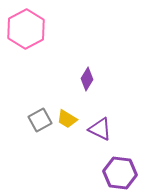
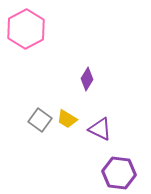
gray square: rotated 25 degrees counterclockwise
purple hexagon: moved 1 px left
